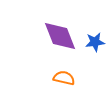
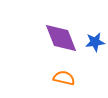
purple diamond: moved 1 px right, 2 px down
